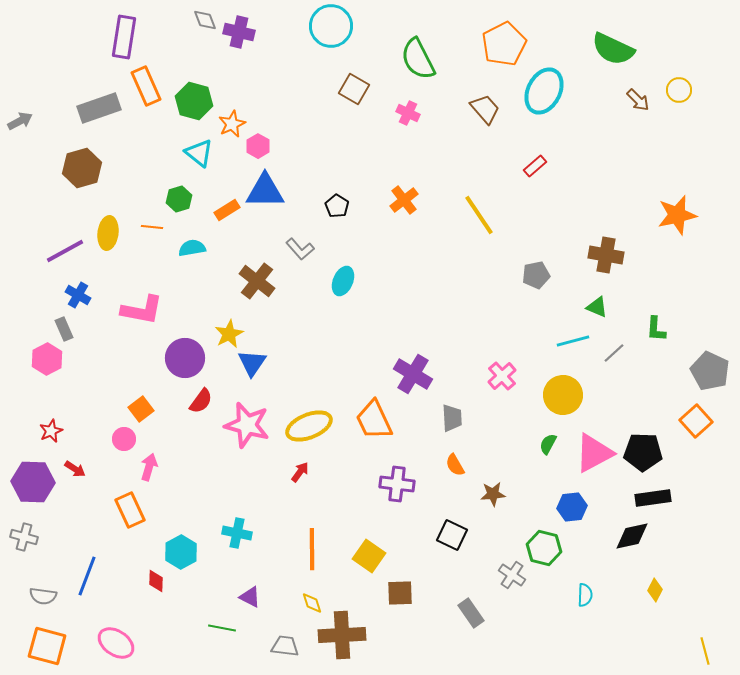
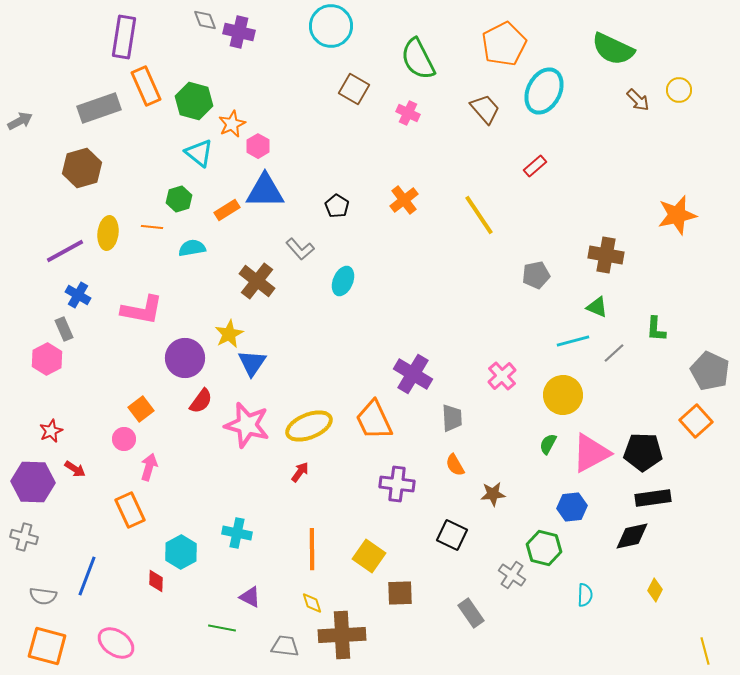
pink triangle at (594, 453): moved 3 px left
